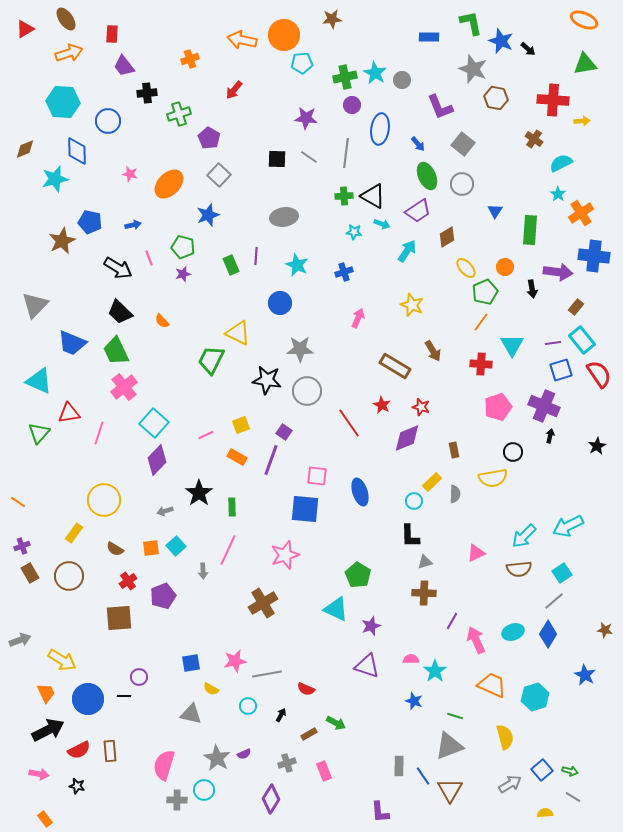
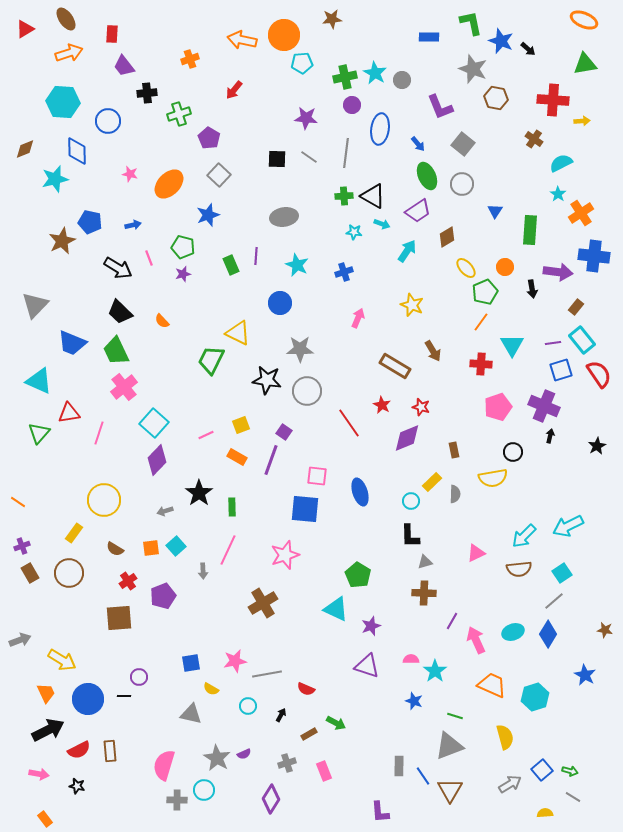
cyan circle at (414, 501): moved 3 px left
brown circle at (69, 576): moved 3 px up
